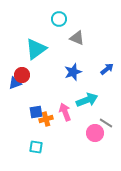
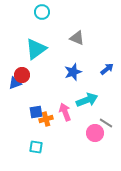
cyan circle: moved 17 px left, 7 px up
